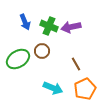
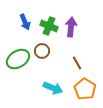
purple arrow: rotated 108 degrees clockwise
brown line: moved 1 px right, 1 px up
orange pentagon: rotated 15 degrees counterclockwise
